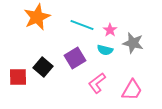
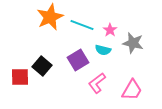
orange star: moved 13 px right
cyan semicircle: moved 2 px left
purple square: moved 3 px right, 2 px down
black square: moved 1 px left, 1 px up
red square: moved 2 px right
